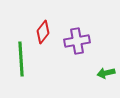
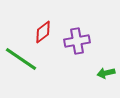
red diamond: rotated 15 degrees clockwise
green line: rotated 52 degrees counterclockwise
